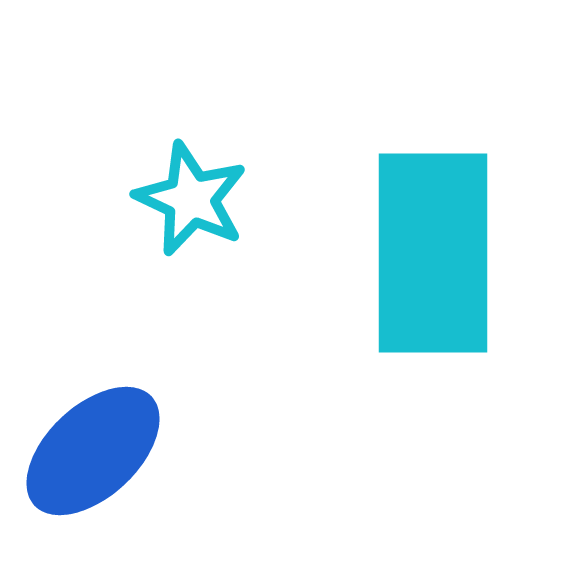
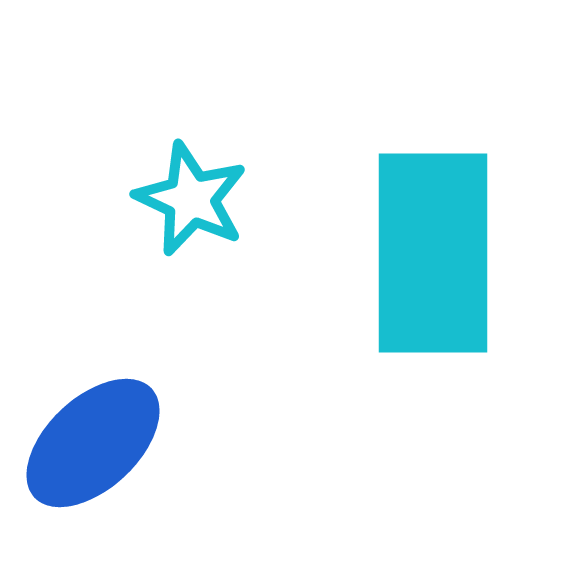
blue ellipse: moved 8 px up
